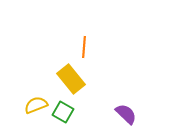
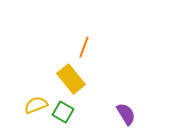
orange line: rotated 15 degrees clockwise
purple semicircle: rotated 15 degrees clockwise
